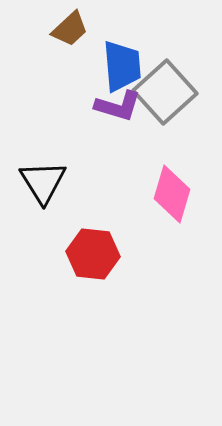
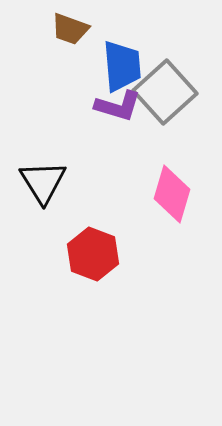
brown trapezoid: rotated 63 degrees clockwise
red hexagon: rotated 15 degrees clockwise
